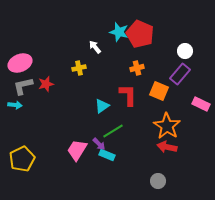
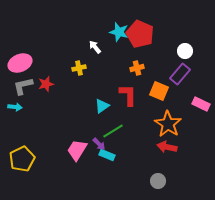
cyan arrow: moved 2 px down
orange star: moved 1 px right, 2 px up
